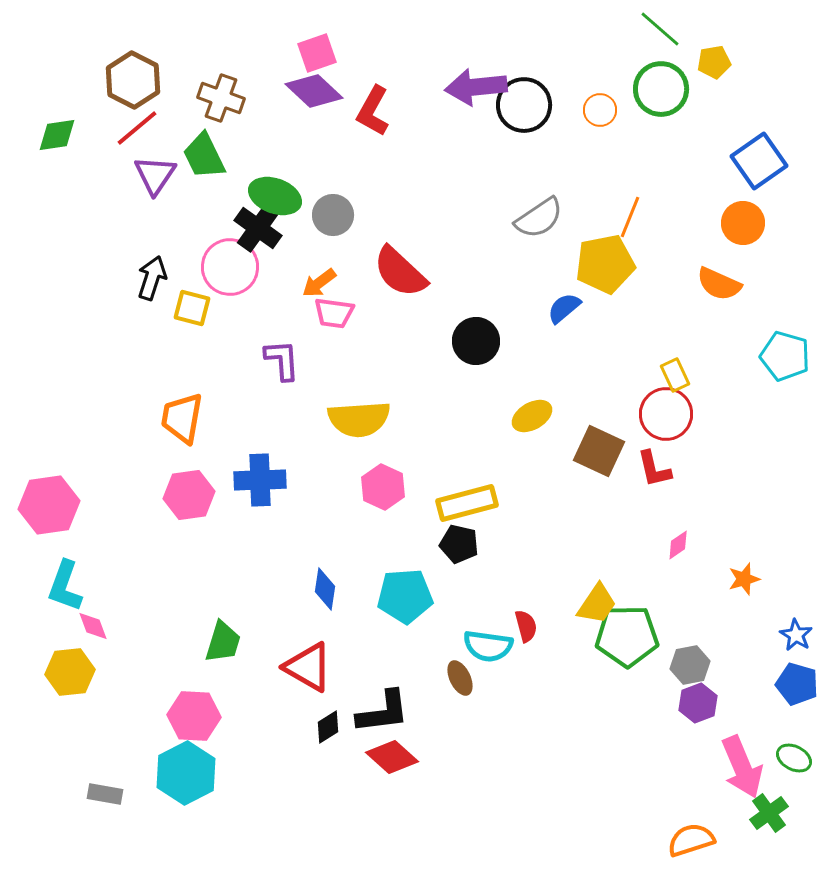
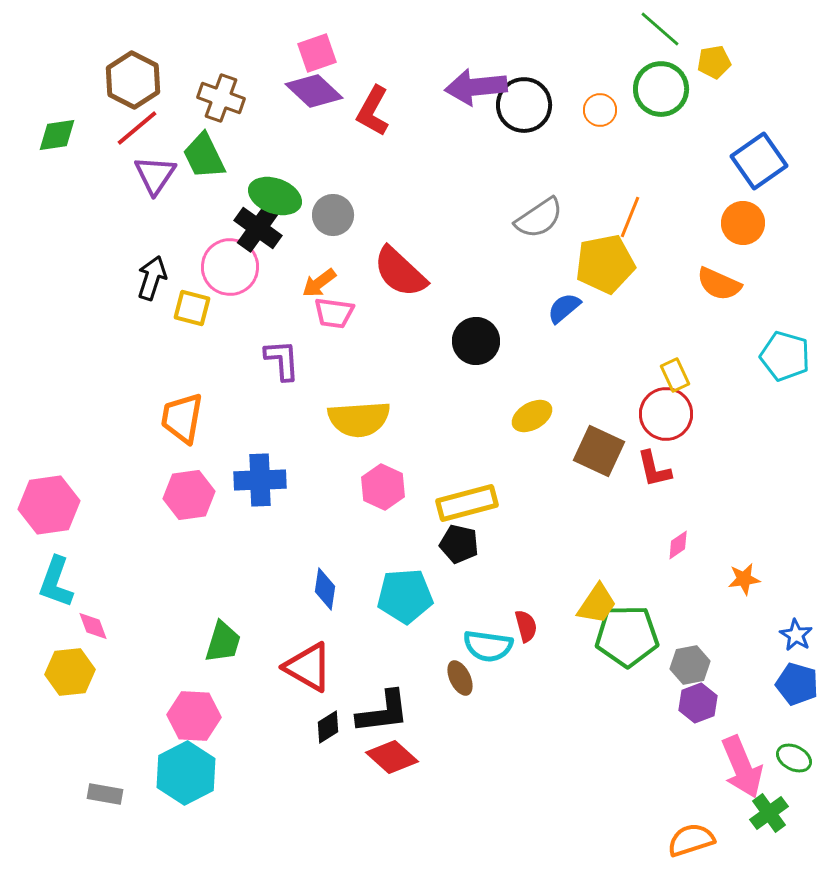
orange star at (744, 579): rotated 8 degrees clockwise
cyan L-shape at (65, 586): moved 9 px left, 4 px up
